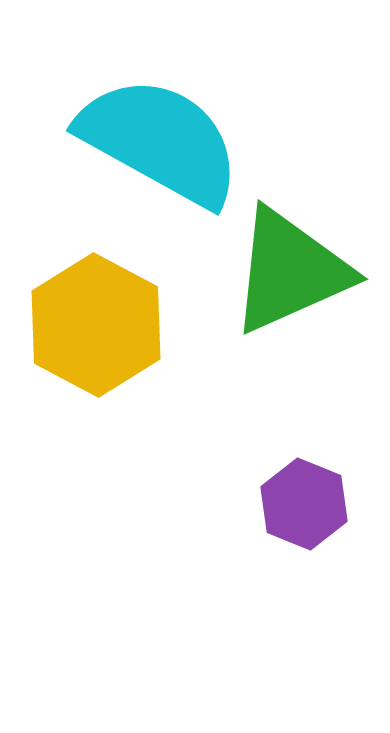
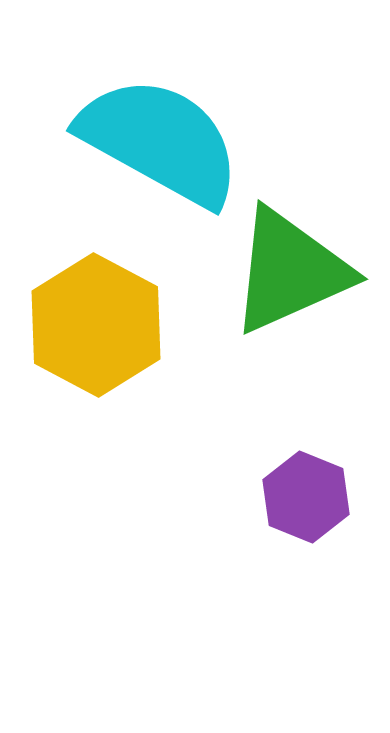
purple hexagon: moved 2 px right, 7 px up
